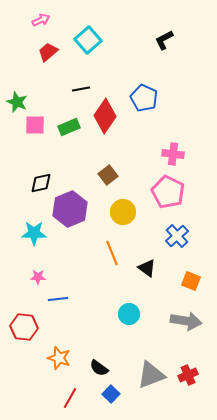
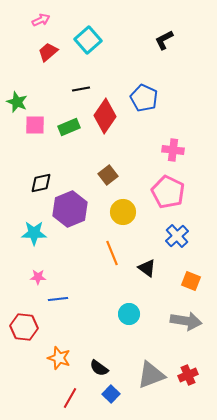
pink cross: moved 4 px up
